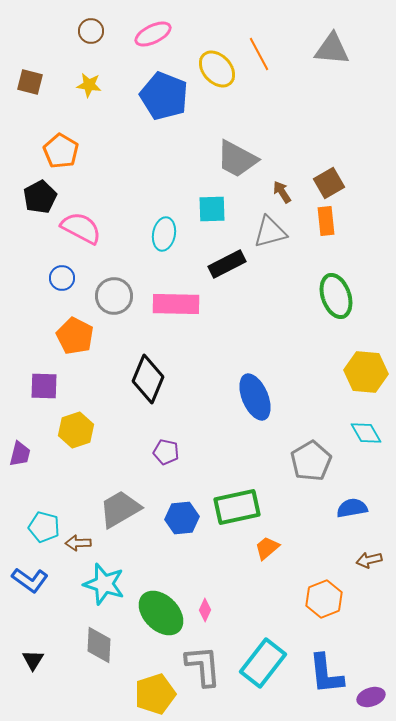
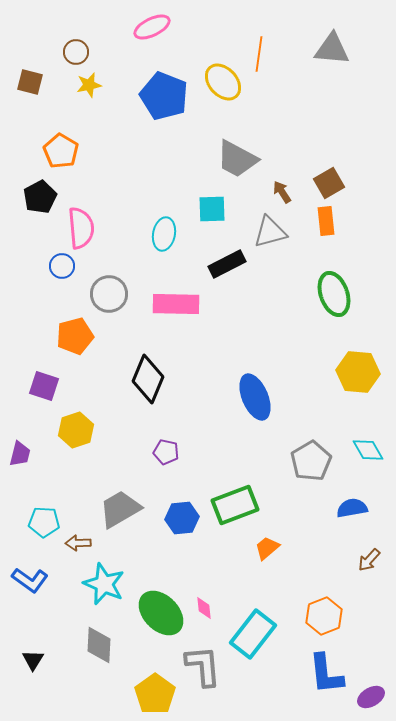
brown circle at (91, 31): moved 15 px left, 21 px down
pink ellipse at (153, 34): moved 1 px left, 7 px up
orange line at (259, 54): rotated 36 degrees clockwise
yellow ellipse at (217, 69): moved 6 px right, 13 px down
yellow star at (89, 85): rotated 20 degrees counterclockwise
pink semicircle at (81, 228): rotated 57 degrees clockwise
blue circle at (62, 278): moved 12 px up
gray circle at (114, 296): moved 5 px left, 2 px up
green ellipse at (336, 296): moved 2 px left, 2 px up
orange pentagon at (75, 336): rotated 30 degrees clockwise
yellow hexagon at (366, 372): moved 8 px left
purple square at (44, 386): rotated 16 degrees clockwise
cyan diamond at (366, 433): moved 2 px right, 17 px down
green rectangle at (237, 507): moved 2 px left, 2 px up; rotated 9 degrees counterclockwise
cyan pentagon at (44, 527): moved 5 px up; rotated 12 degrees counterclockwise
brown arrow at (369, 560): rotated 35 degrees counterclockwise
cyan star at (104, 584): rotated 6 degrees clockwise
orange hexagon at (324, 599): moved 17 px down
pink diamond at (205, 610): moved 1 px left, 2 px up; rotated 30 degrees counterclockwise
cyan rectangle at (263, 663): moved 10 px left, 29 px up
yellow pentagon at (155, 694): rotated 18 degrees counterclockwise
purple ellipse at (371, 697): rotated 12 degrees counterclockwise
